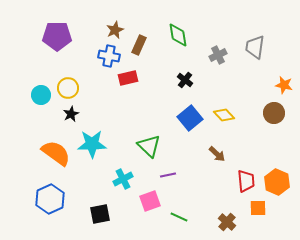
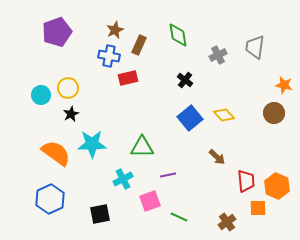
purple pentagon: moved 4 px up; rotated 20 degrees counterclockwise
green triangle: moved 7 px left, 1 px down; rotated 45 degrees counterclockwise
brown arrow: moved 3 px down
orange hexagon: moved 4 px down
brown cross: rotated 12 degrees clockwise
